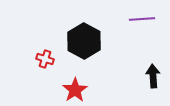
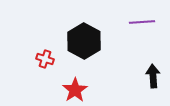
purple line: moved 3 px down
